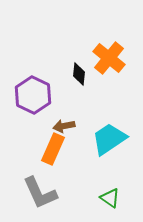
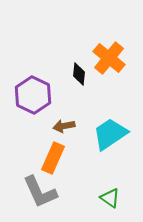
cyan trapezoid: moved 1 px right, 5 px up
orange rectangle: moved 9 px down
gray L-shape: moved 1 px up
